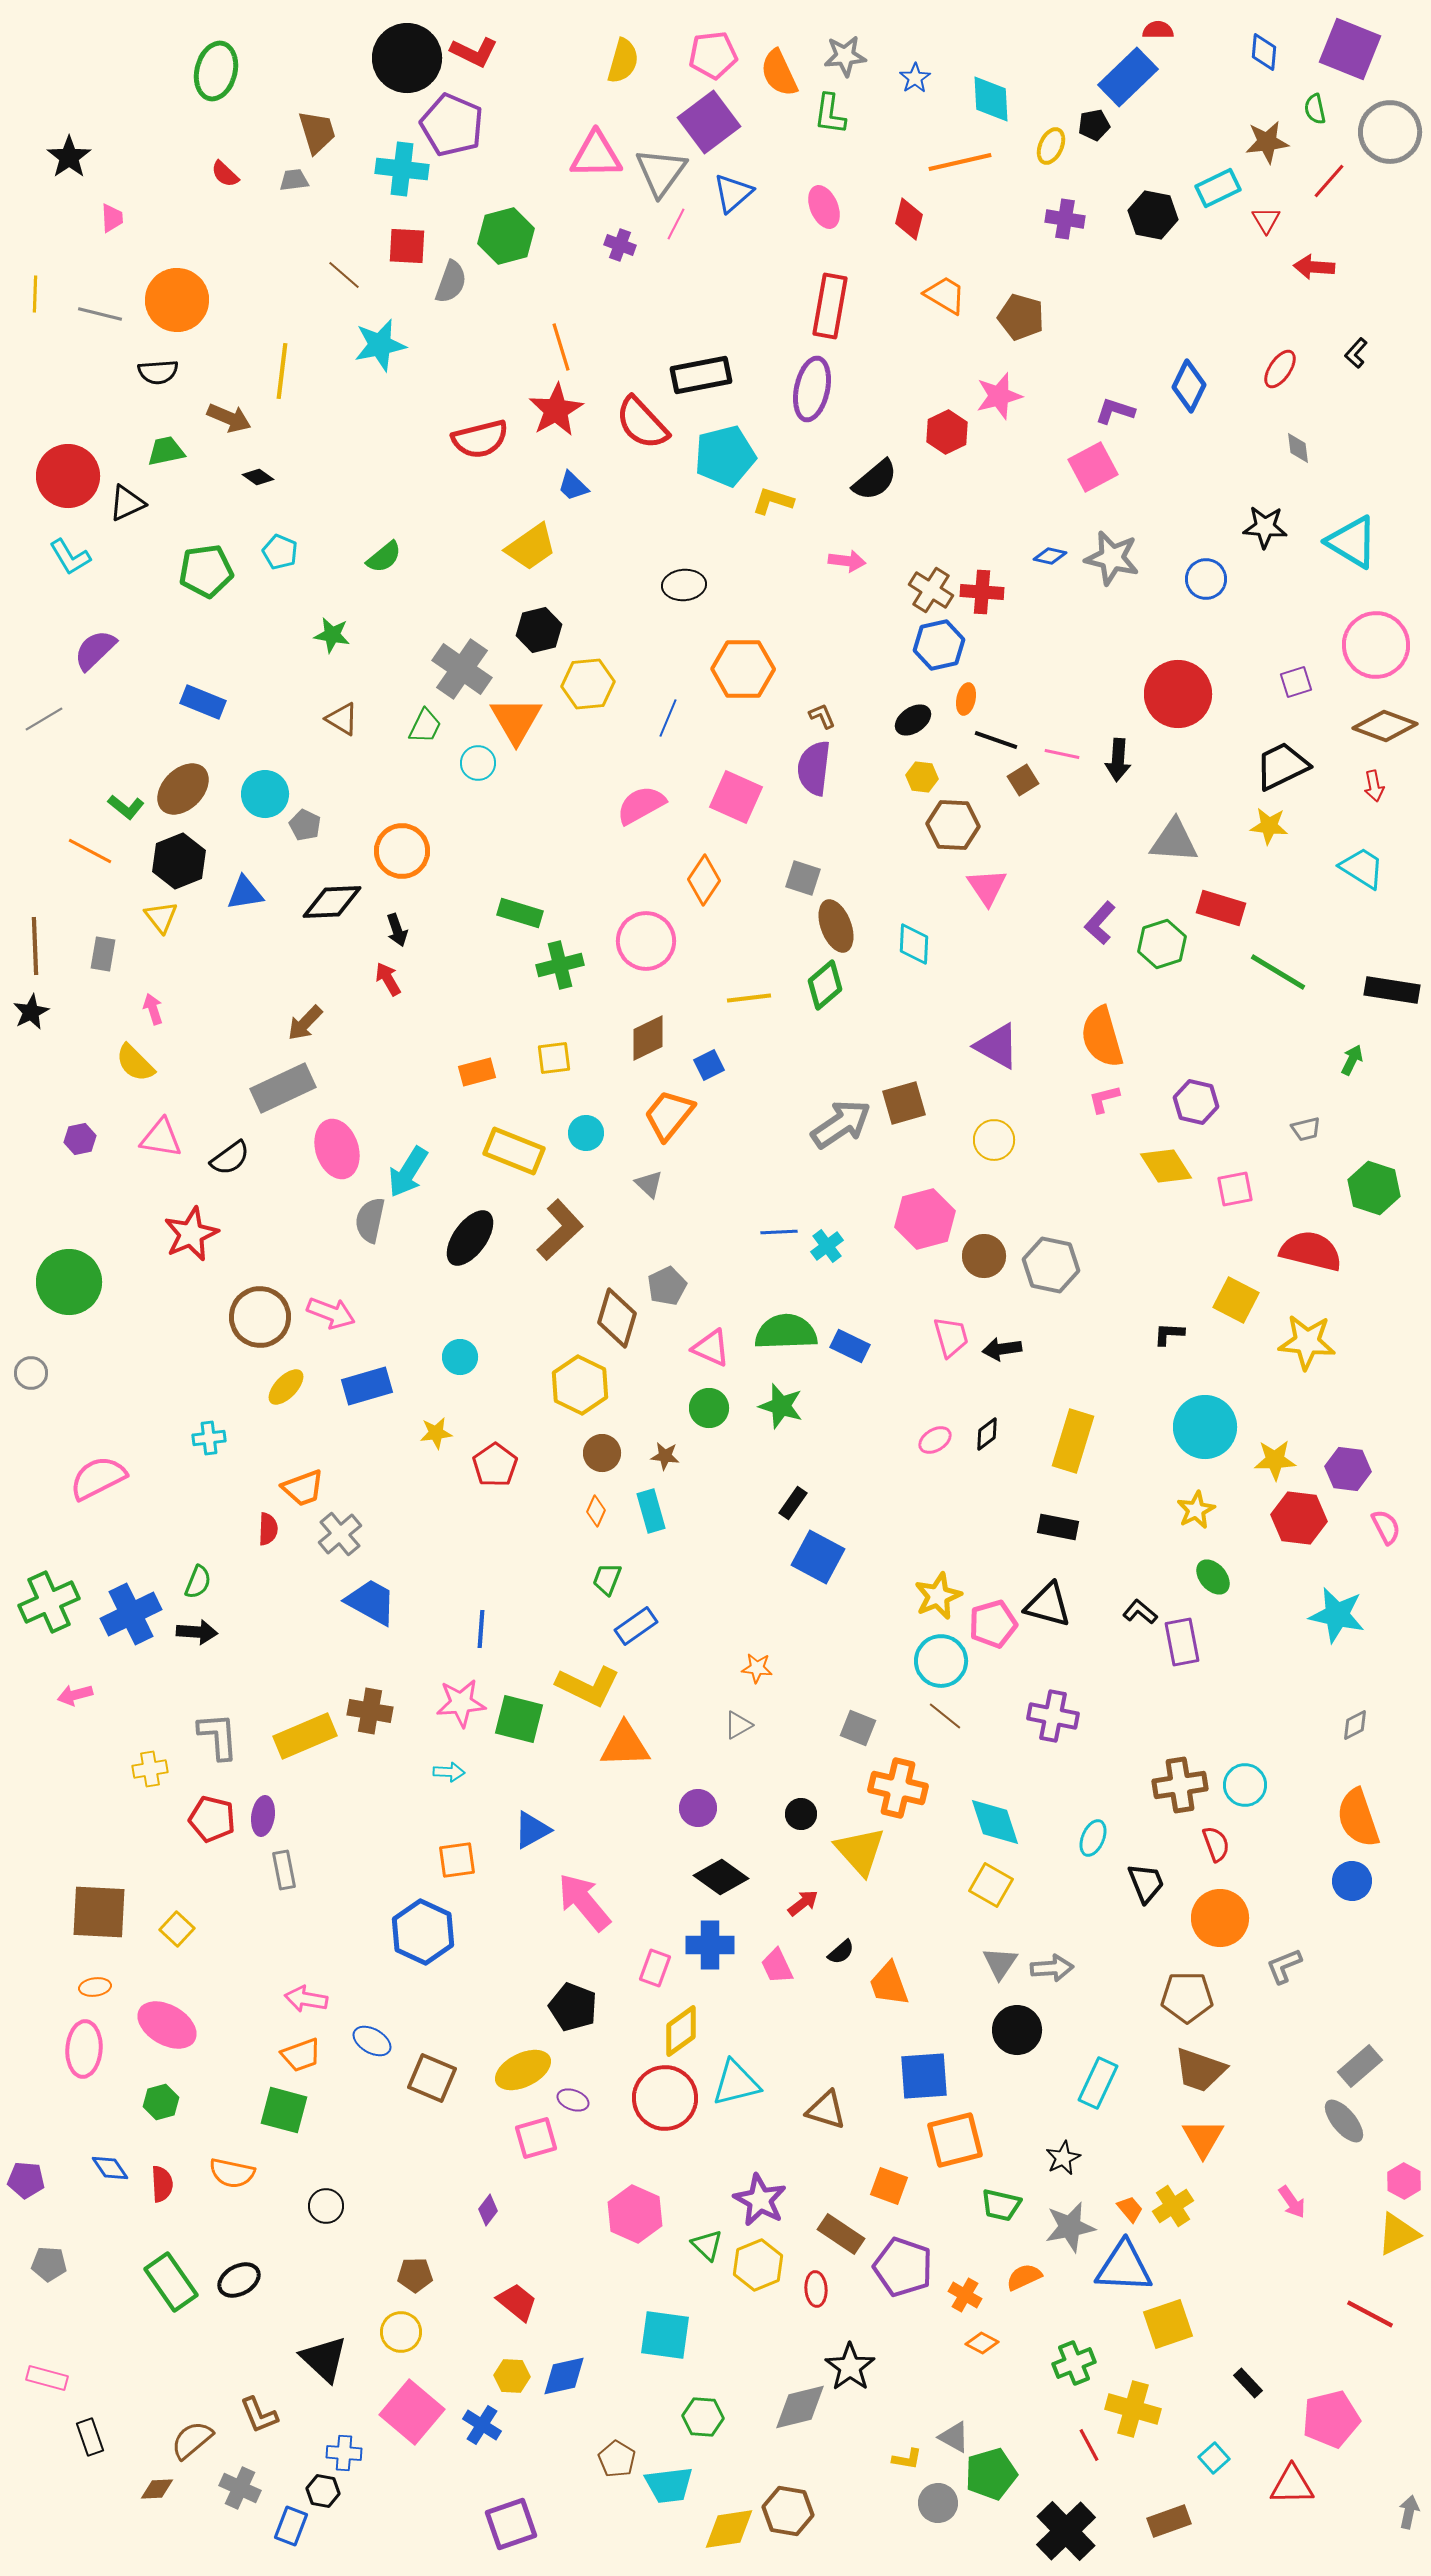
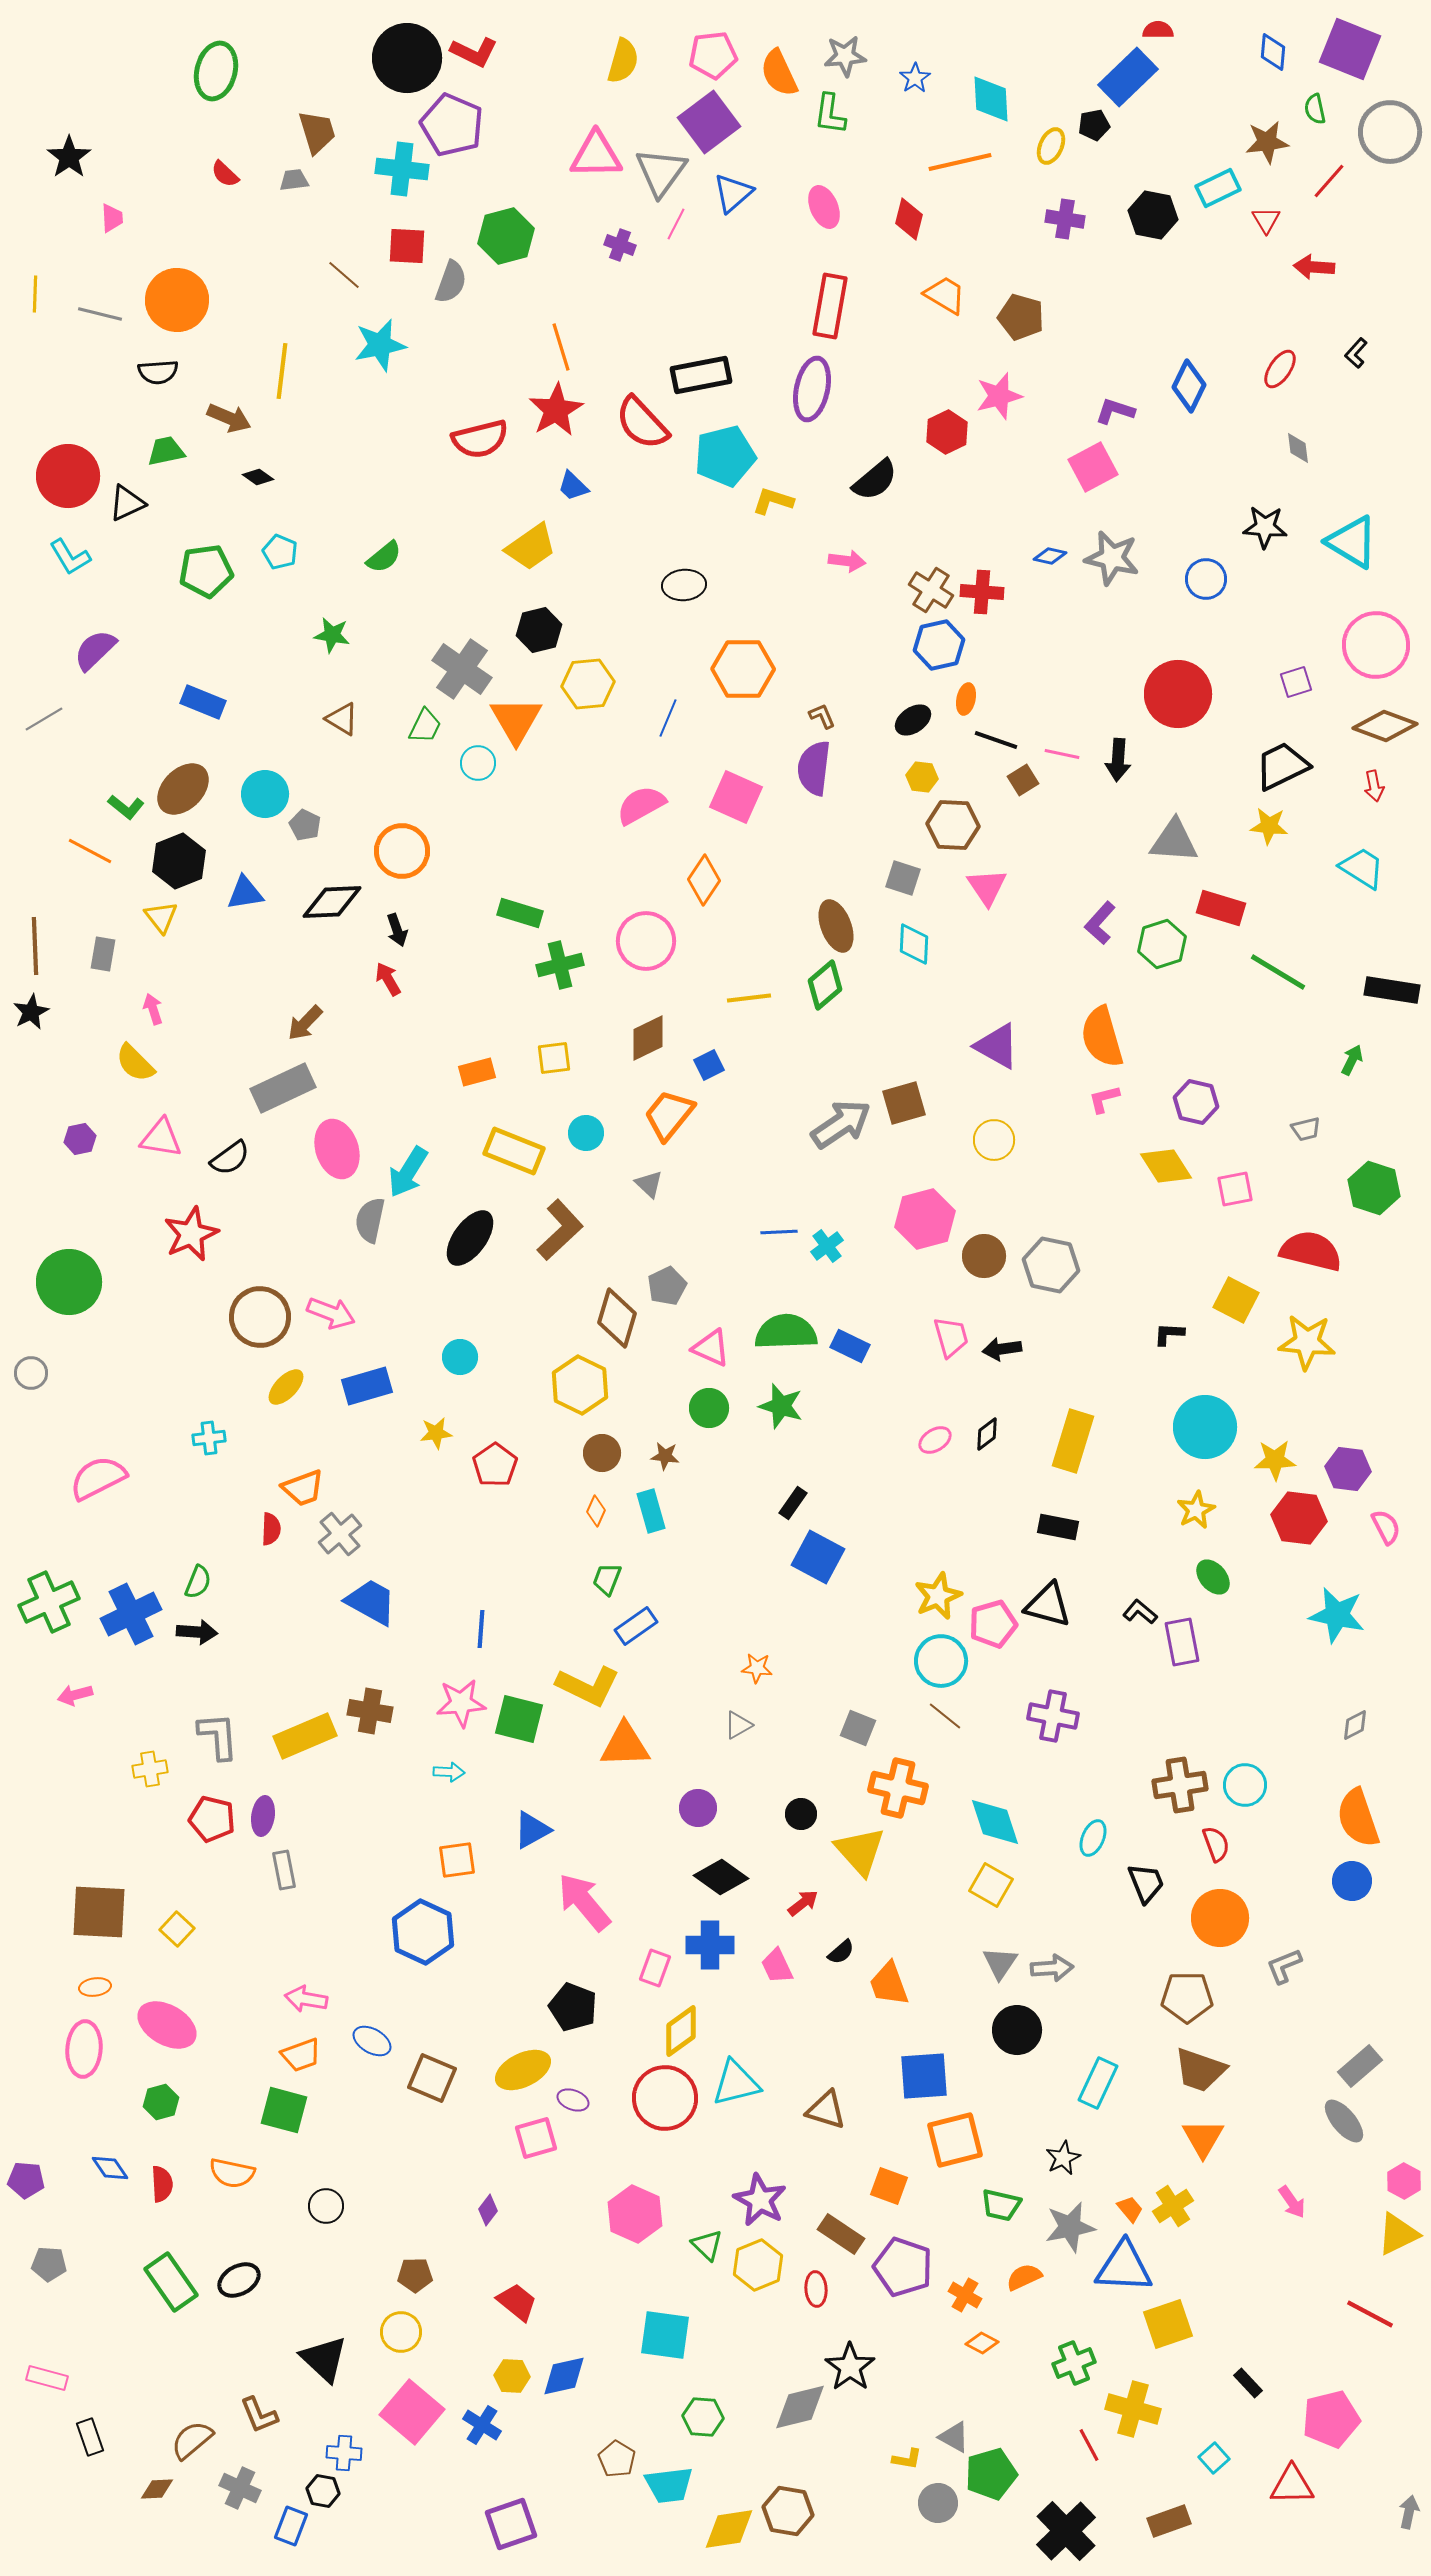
blue diamond at (1264, 52): moved 9 px right
gray square at (803, 878): moved 100 px right
red semicircle at (268, 1529): moved 3 px right
